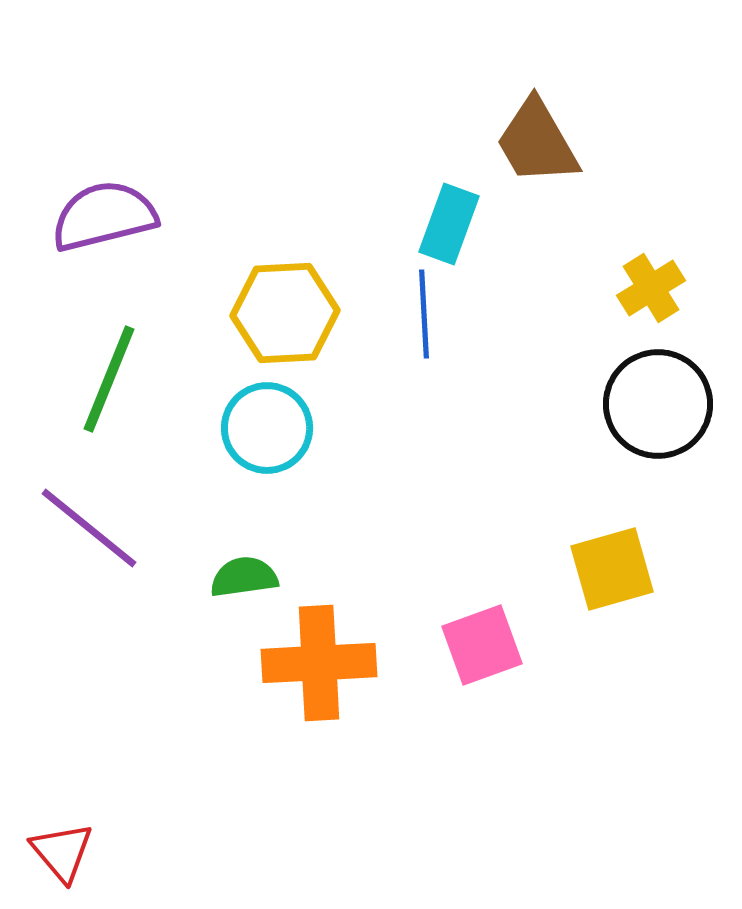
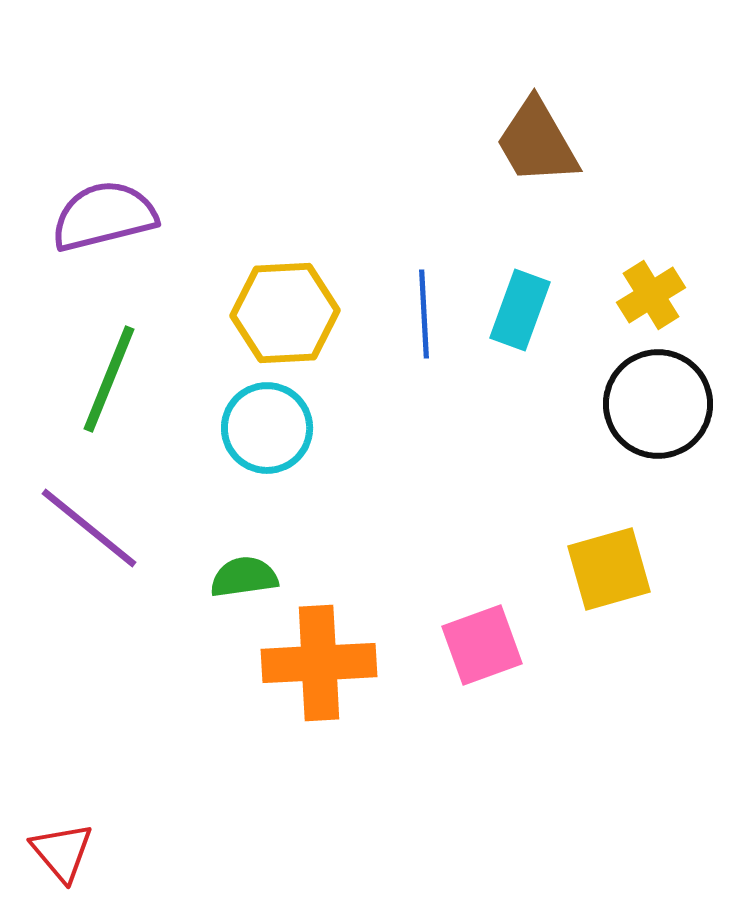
cyan rectangle: moved 71 px right, 86 px down
yellow cross: moved 7 px down
yellow square: moved 3 px left
